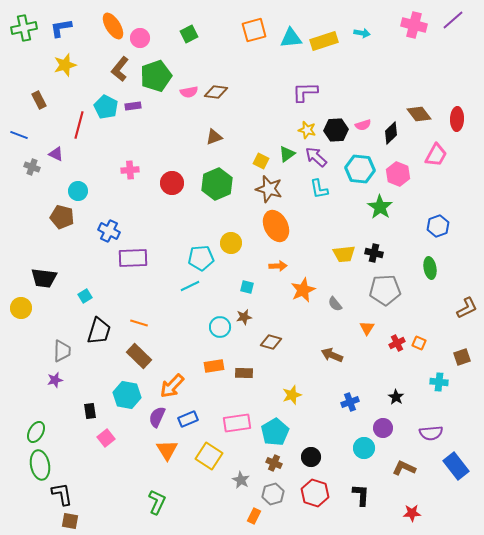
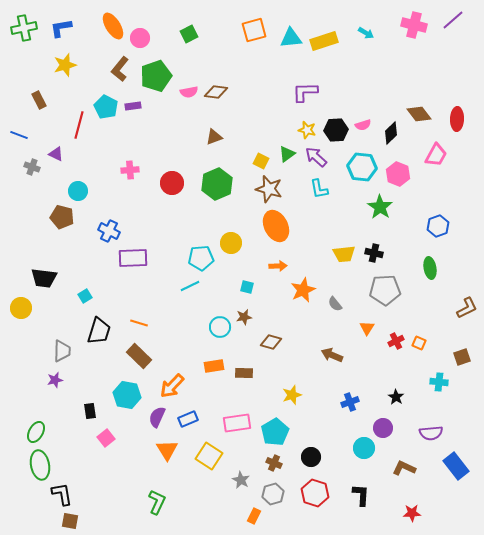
cyan arrow at (362, 33): moved 4 px right; rotated 21 degrees clockwise
cyan hexagon at (360, 169): moved 2 px right, 2 px up
red cross at (397, 343): moved 1 px left, 2 px up
